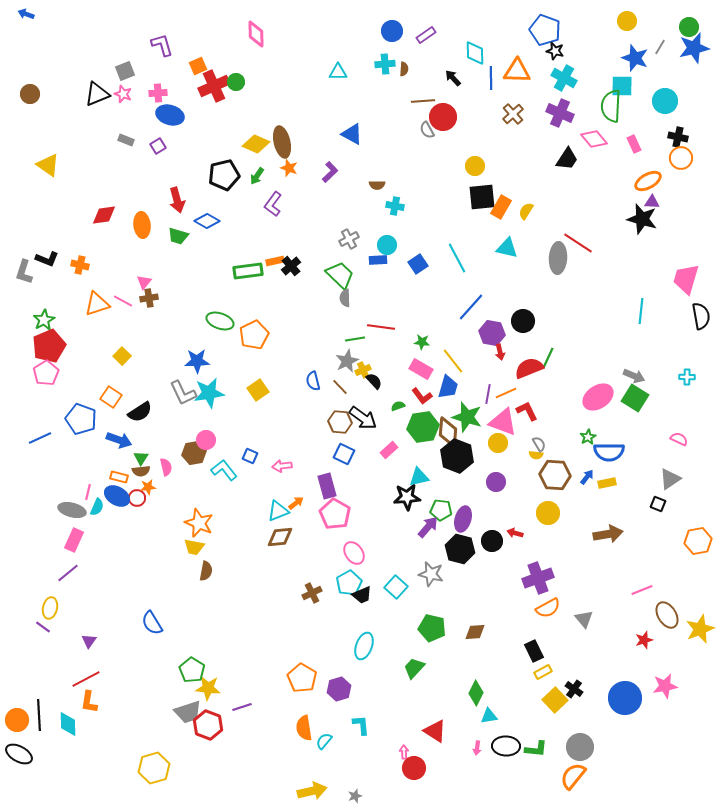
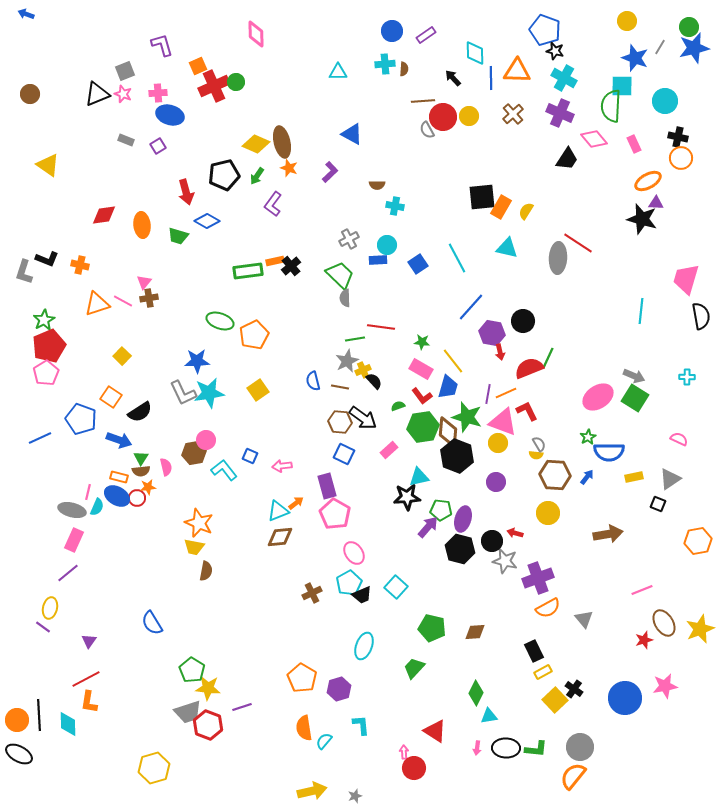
yellow circle at (475, 166): moved 6 px left, 50 px up
red arrow at (177, 200): moved 9 px right, 8 px up
purple triangle at (652, 202): moved 4 px right, 1 px down
brown line at (340, 387): rotated 36 degrees counterclockwise
yellow rectangle at (607, 483): moved 27 px right, 6 px up
gray star at (431, 574): moved 74 px right, 13 px up
brown ellipse at (667, 615): moved 3 px left, 8 px down
black ellipse at (506, 746): moved 2 px down
